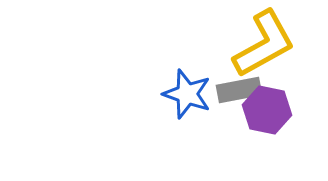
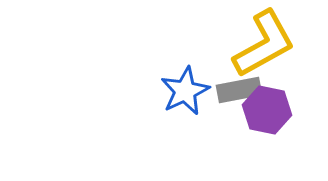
blue star: moved 2 px left, 3 px up; rotated 27 degrees clockwise
